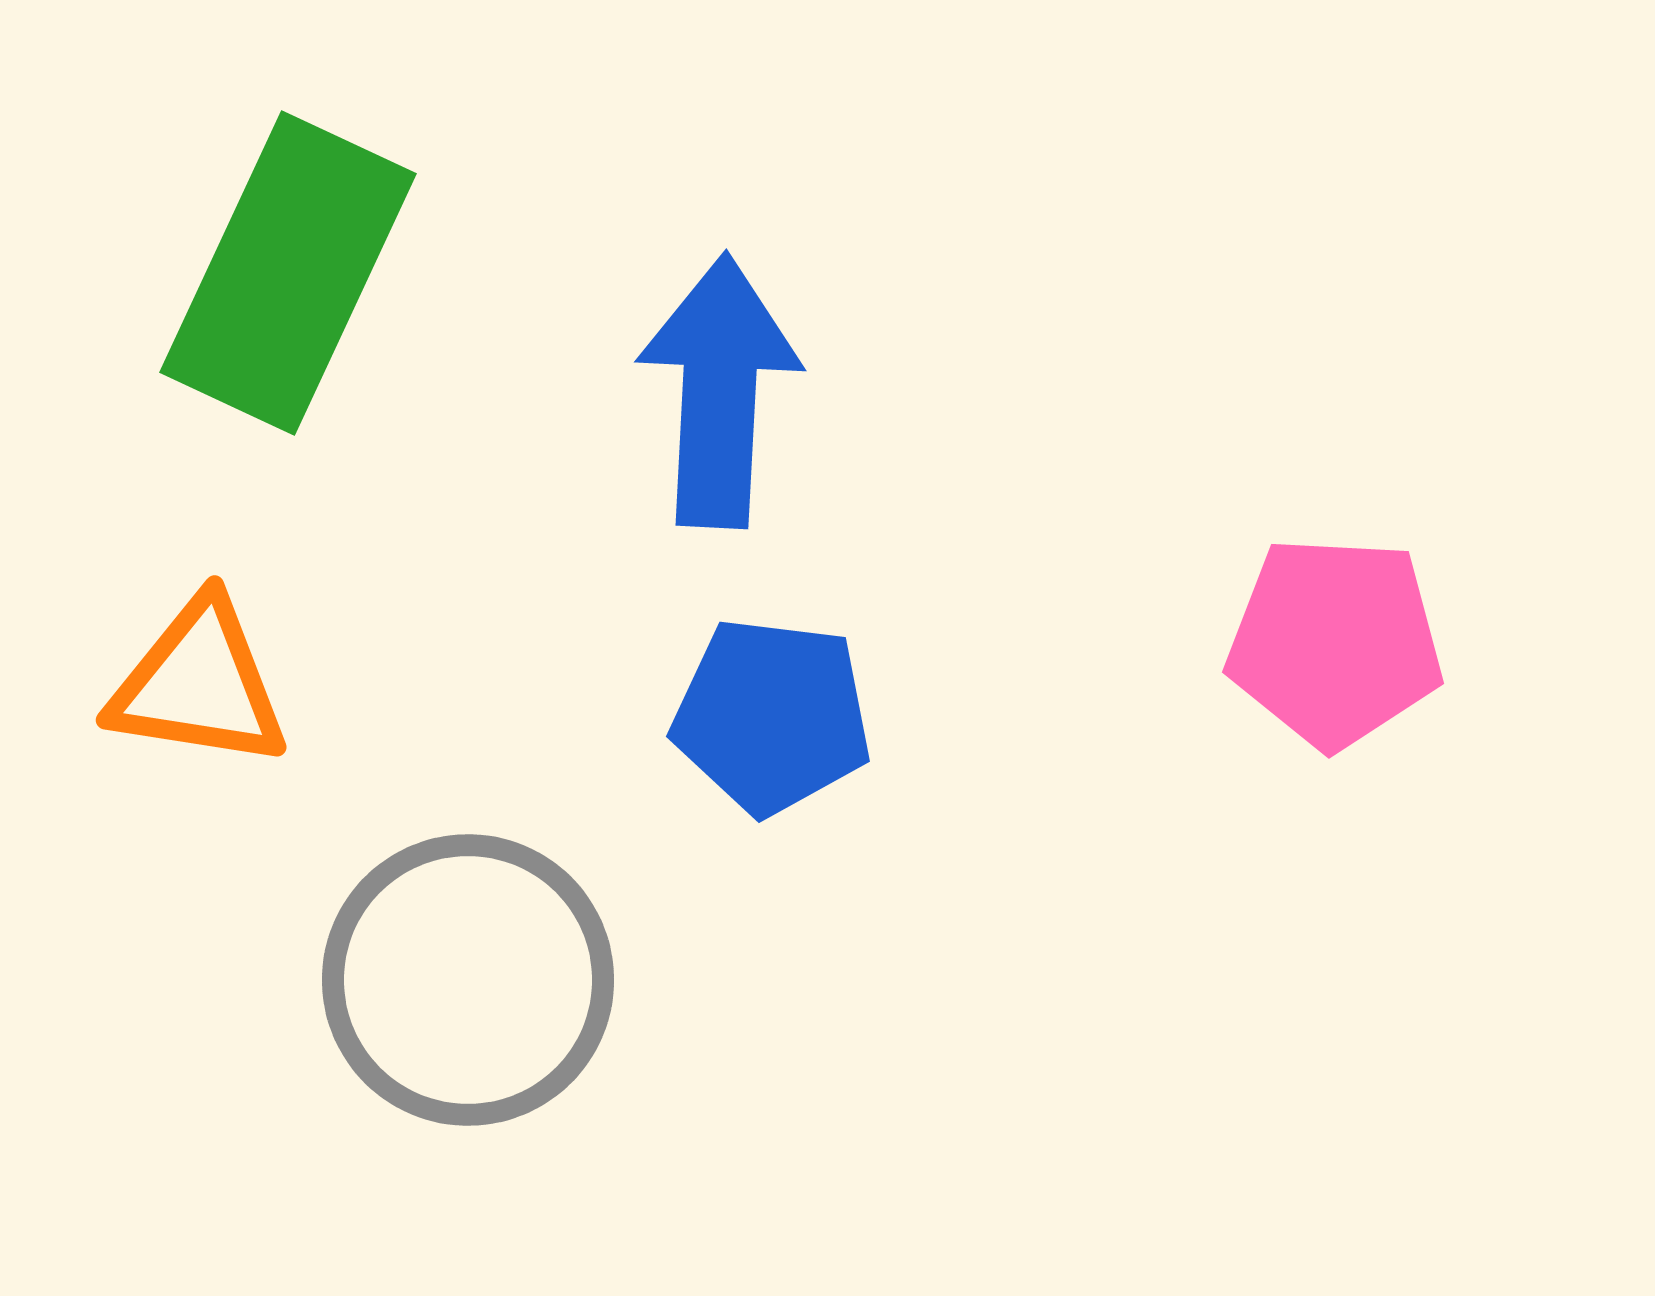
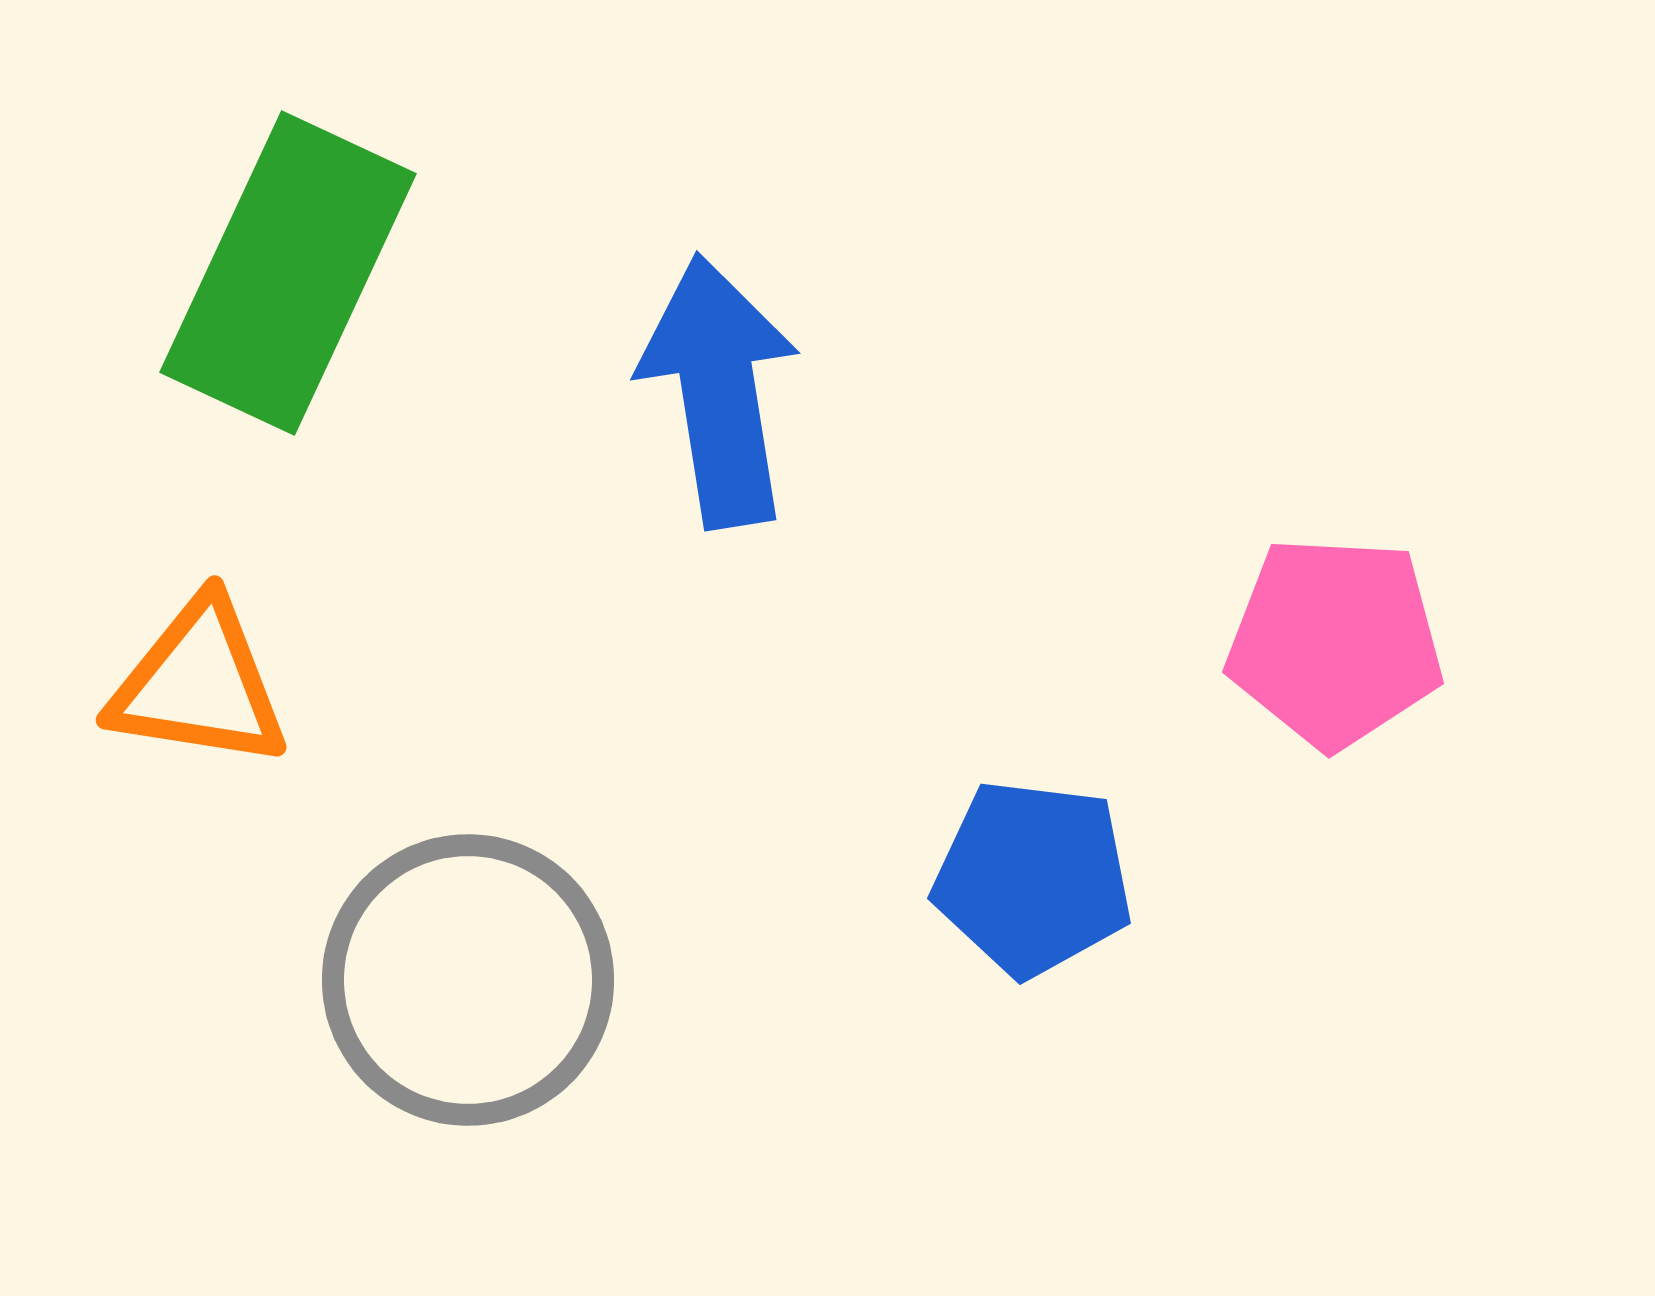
blue arrow: rotated 12 degrees counterclockwise
blue pentagon: moved 261 px right, 162 px down
